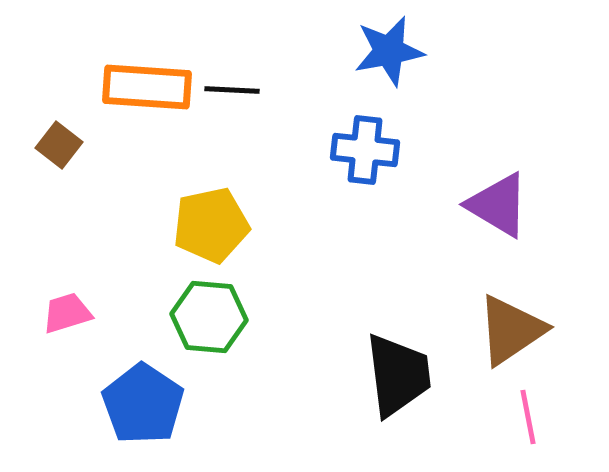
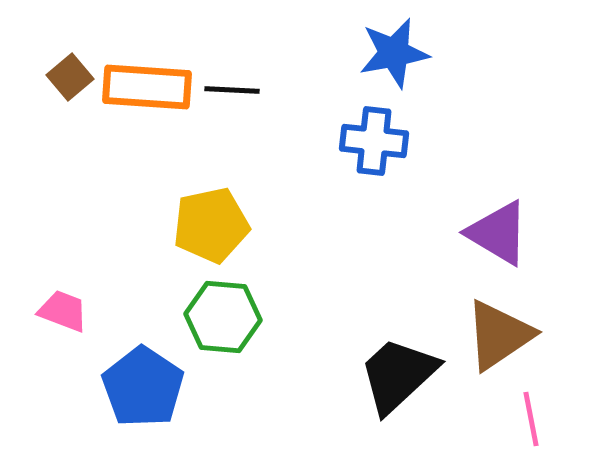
blue star: moved 5 px right, 2 px down
brown square: moved 11 px right, 68 px up; rotated 12 degrees clockwise
blue cross: moved 9 px right, 9 px up
purple triangle: moved 28 px down
pink trapezoid: moved 4 px left, 2 px up; rotated 38 degrees clockwise
green hexagon: moved 14 px right
brown triangle: moved 12 px left, 5 px down
black trapezoid: rotated 126 degrees counterclockwise
blue pentagon: moved 17 px up
pink line: moved 3 px right, 2 px down
